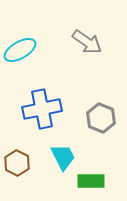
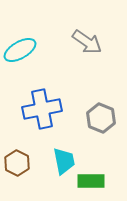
cyan trapezoid: moved 1 px right, 4 px down; rotated 16 degrees clockwise
